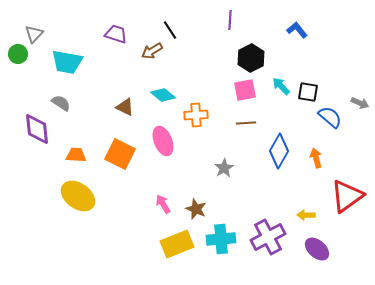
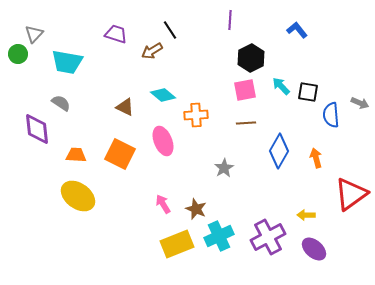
blue semicircle: moved 1 px right, 2 px up; rotated 135 degrees counterclockwise
red triangle: moved 4 px right, 2 px up
cyan cross: moved 2 px left, 3 px up; rotated 20 degrees counterclockwise
purple ellipse: moved 3 px left
